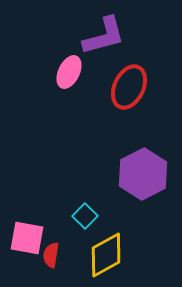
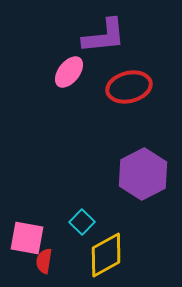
purple L-shape: rotated 9 degrees clockwise
pink ellipse: rotated 12 degrees clockwise
red ellipse: rotated 51 degrees clockwise
cyan square: moved 3 px left, 6 px down
red semicircle: moved 7 px left, 6 px down
